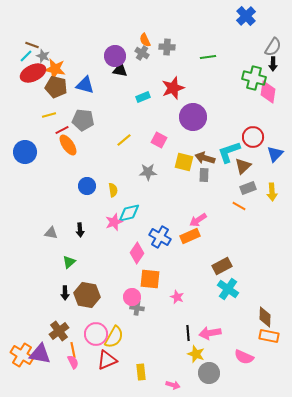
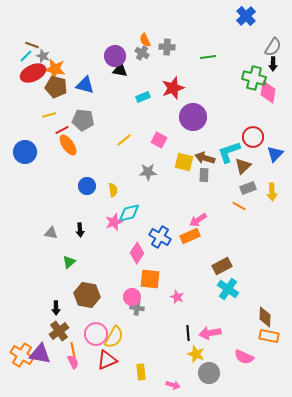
black arrow at (65, 293): moved 9 px left, 15 px down
